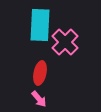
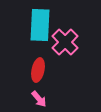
red ellipse: moved 2 px left, 3 px up
